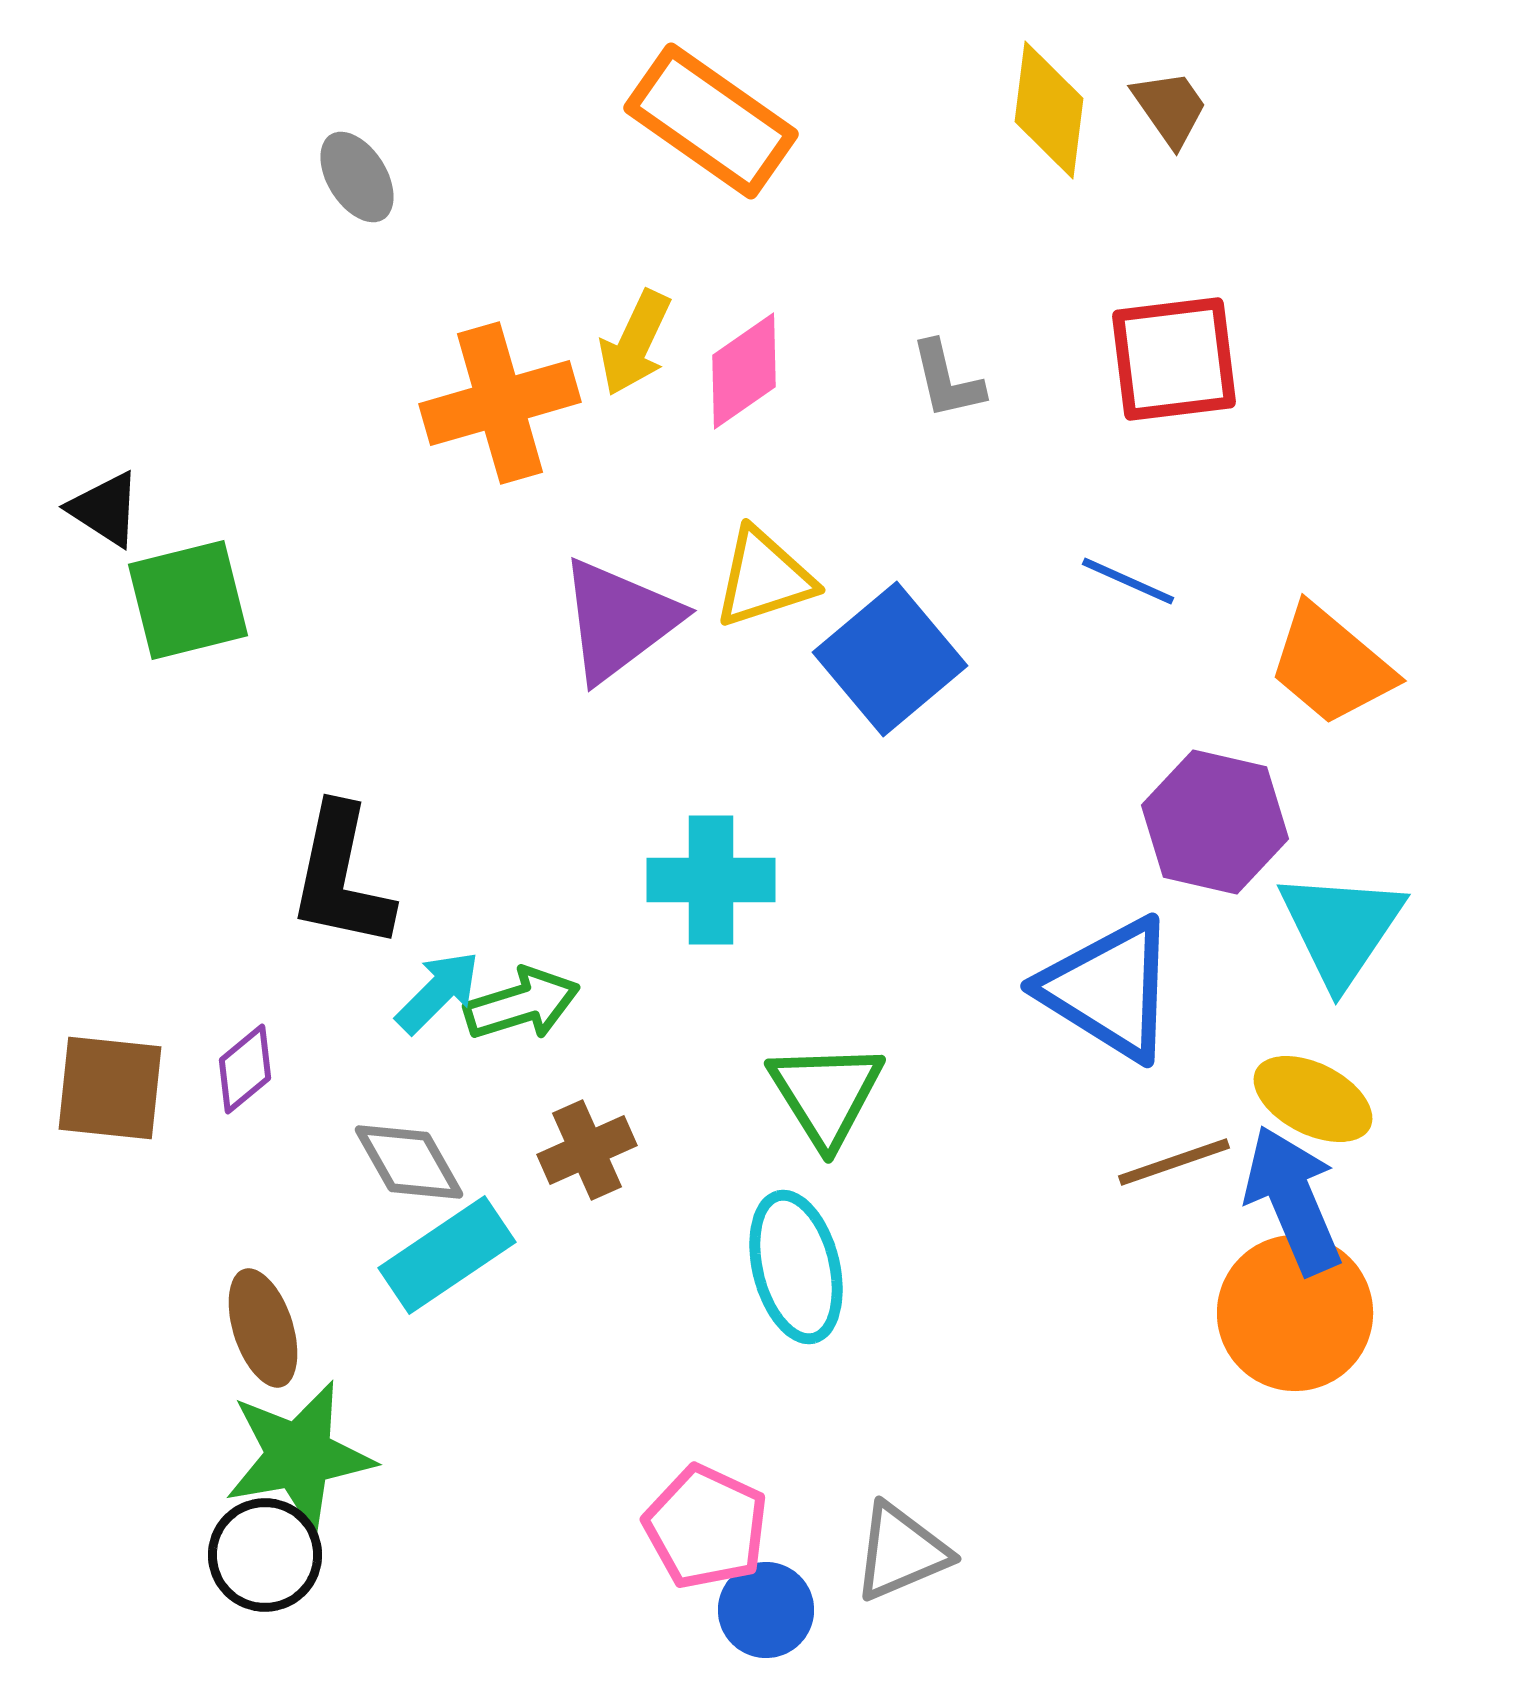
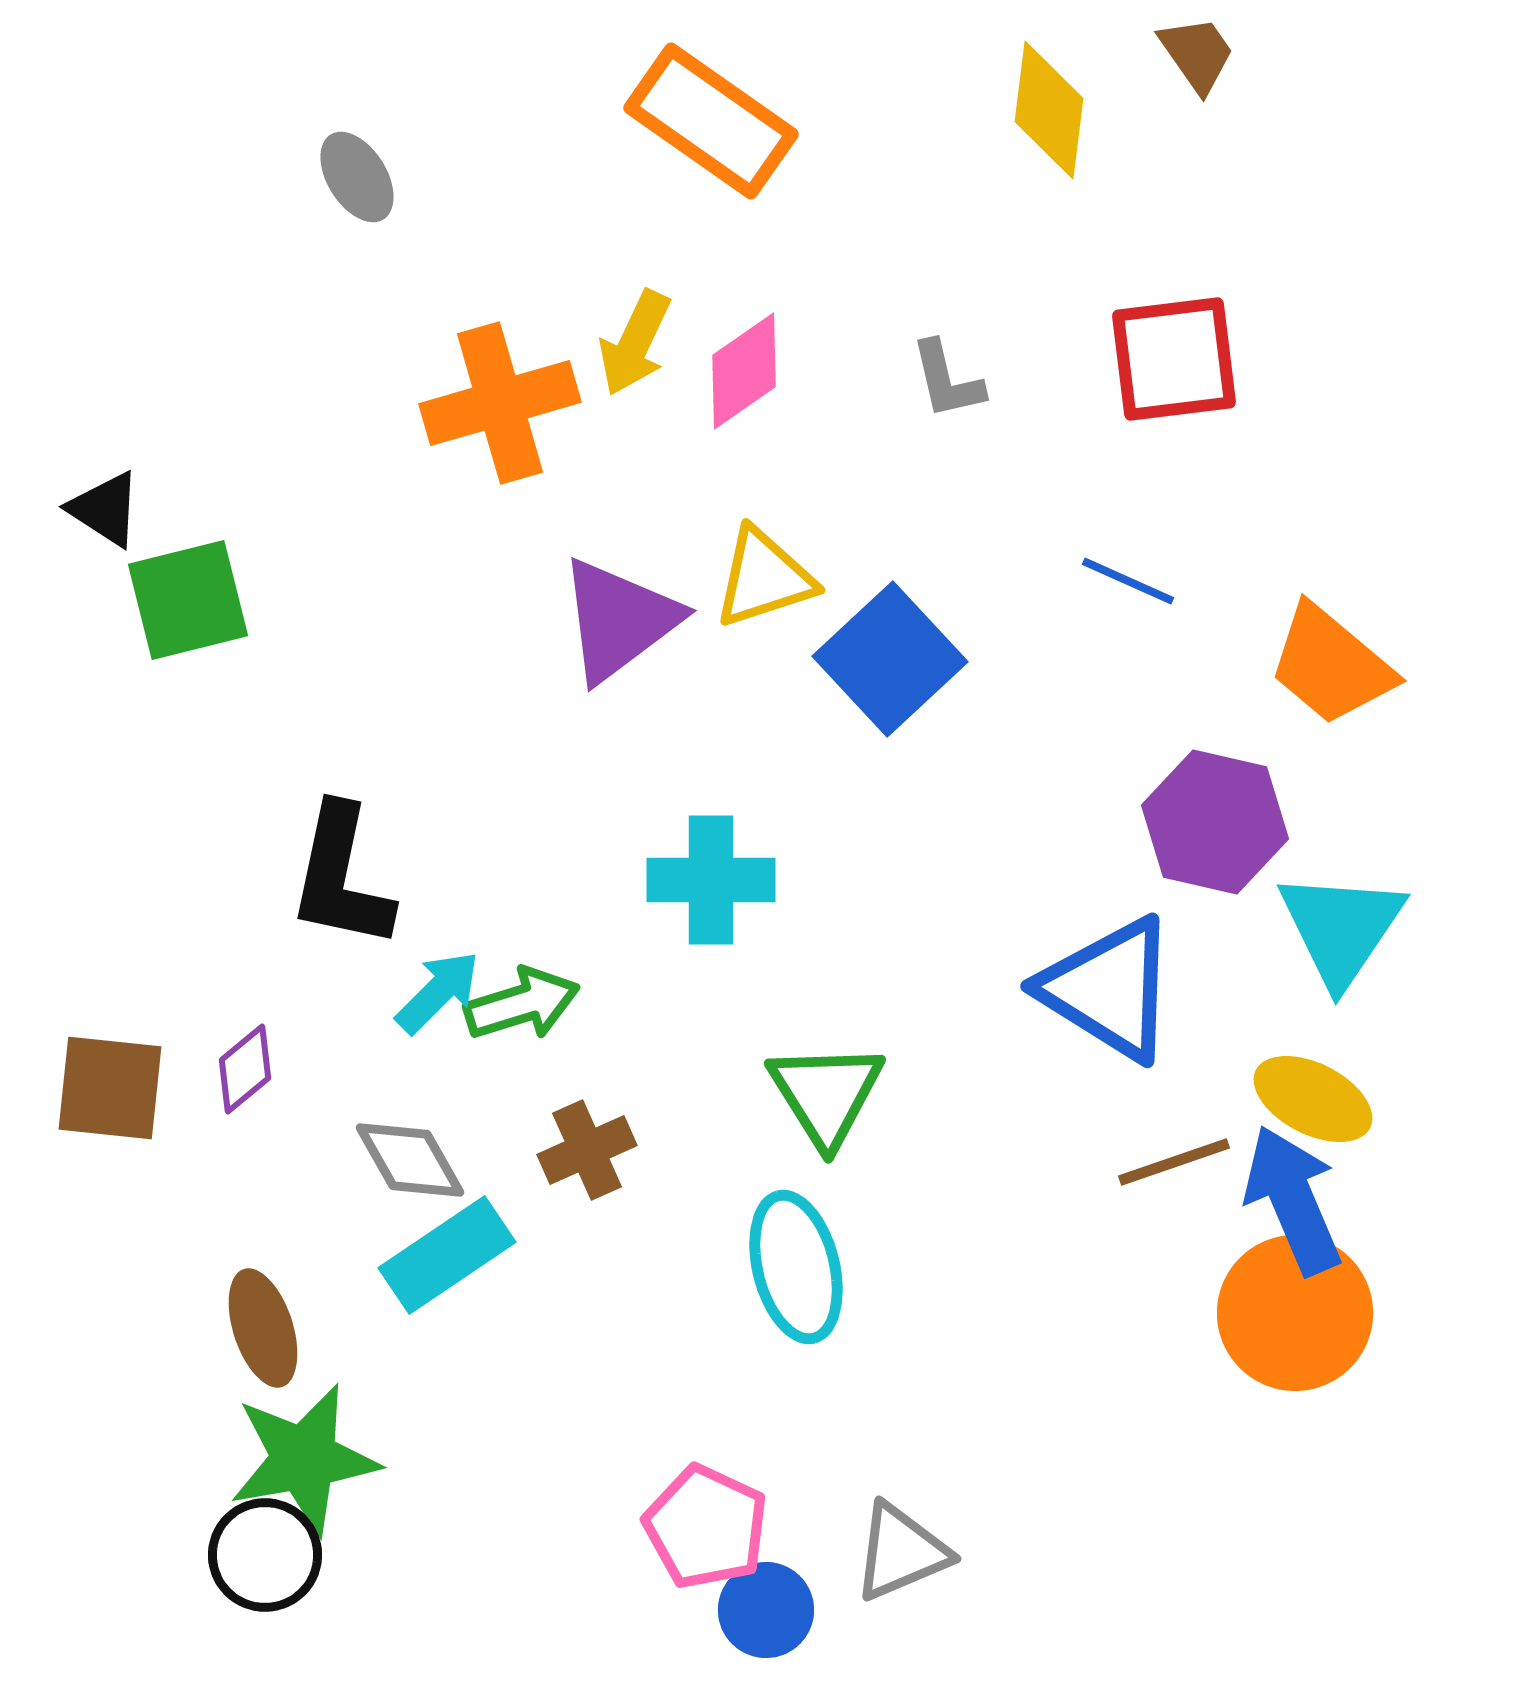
brown trapezoid: moved 27 px right, 54 px up
blue square: rotated 3 degrees counterclockwise
gray diamond: moved 1 px right, 2 px up
green star: moved 5 px right, 3 px down
